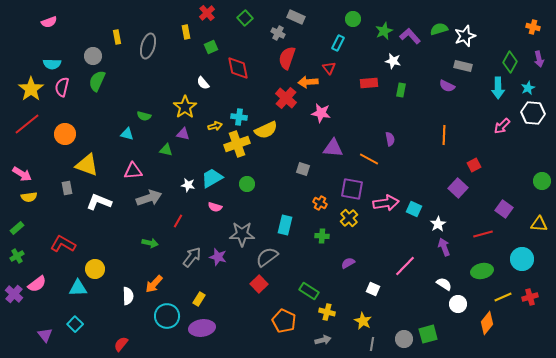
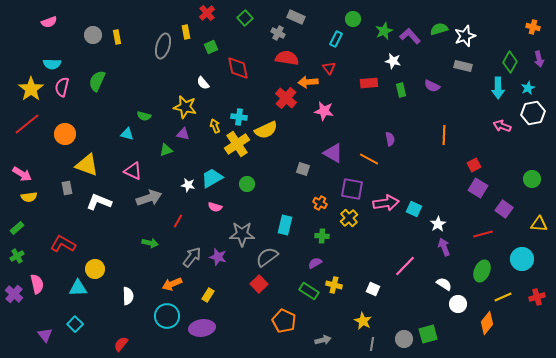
cyan rectangle at (338, 43): moved 2 px left, 4 px up
gray ellipse at (148, 46): moved 15 px right
gray circle at (93, 56): moved 21 px up
red semicircle at (287, 58): rotated 80 degrees clockwise
purple semicircle at (447, 86): moved 15 px left
green rectangle at (401, 90): rotated 24 degrees counterclockwise
yellow star at (185, 107): rotated 25 degrees counterclockwise
pink star at (321, 113): moved 3 px right, 2 px up
white hexagon at (533, 113): rotated 15 degrees counterclockwise
yellow arrow at (215, 126): rotated 96 degrees counterclockwise
pink arrow at (502, 126): rotated 66 degrees clockwise
yellow cross at (237, 144): rotated 15 degrees counterclockwise
purple triangle at (333, 148): moved 5 px down; rotated 25 degrees clockwise
green triangle at (166, 150): rotated 32 degrees counterclockwise
pink triangle at (133, 171): rotated 30 degrees clockwise
green circle at (542, 181): moved 10 px left, 2 px up
purple square at (458, 188): moved 20 px right; rotated 12 degrees counterclockwise
purple semicircle at (348, 263): moved 33 px left
green ellipse at (482, 271): rotated 55 degrees counterclockwise
pink semicircle at (37, 284): rotated 66 degrees counterclockwise
orange arrow at (154, 284): moved 18 px right; rotated 24 degrees clockwise
red cross at (530, 297): moved 7 px right
yellow rectangle at (199, 299): moved 9 px right, 4 px up
yellow cross at (327, 312): moved 7 px right, 27 px up
